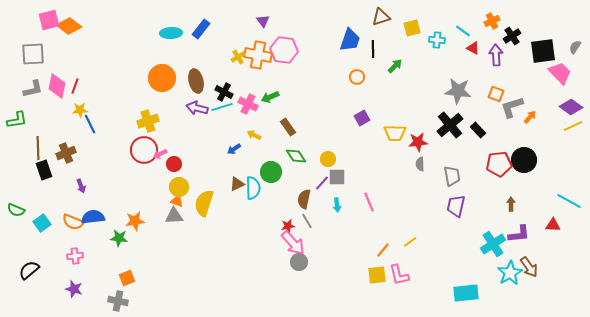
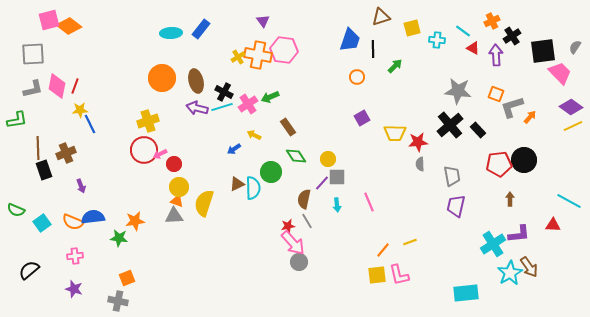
pink cross at (248, 104): rotated 30 degrees clockwise
brown arrow at (511, 204): moved 1 px left, 5 px up
yellow line at (410, 242): rotated 16 degrees clockwise
